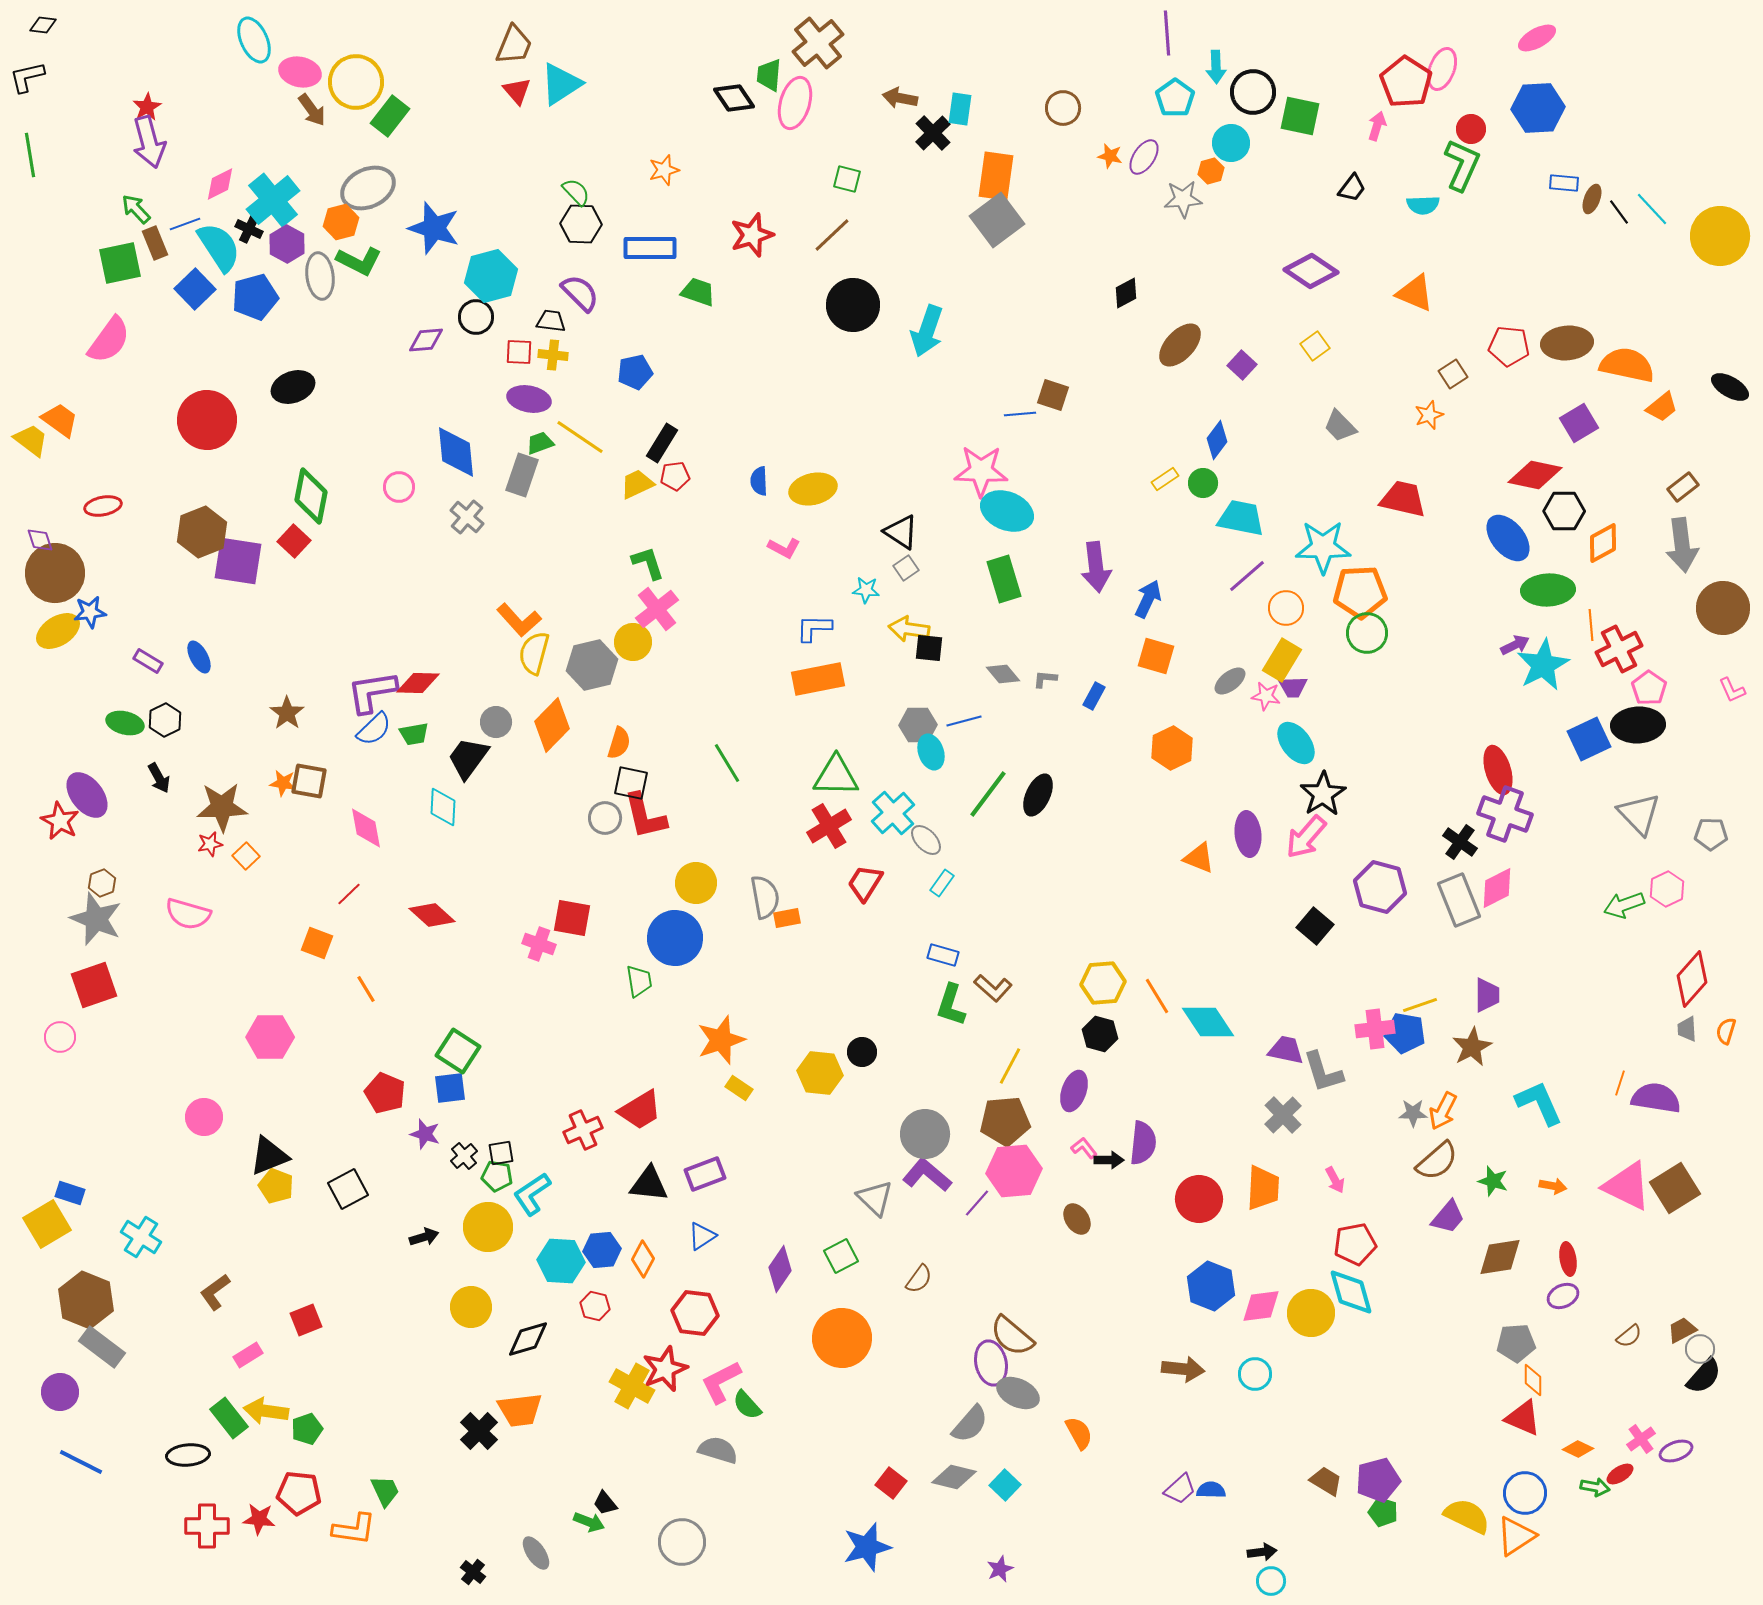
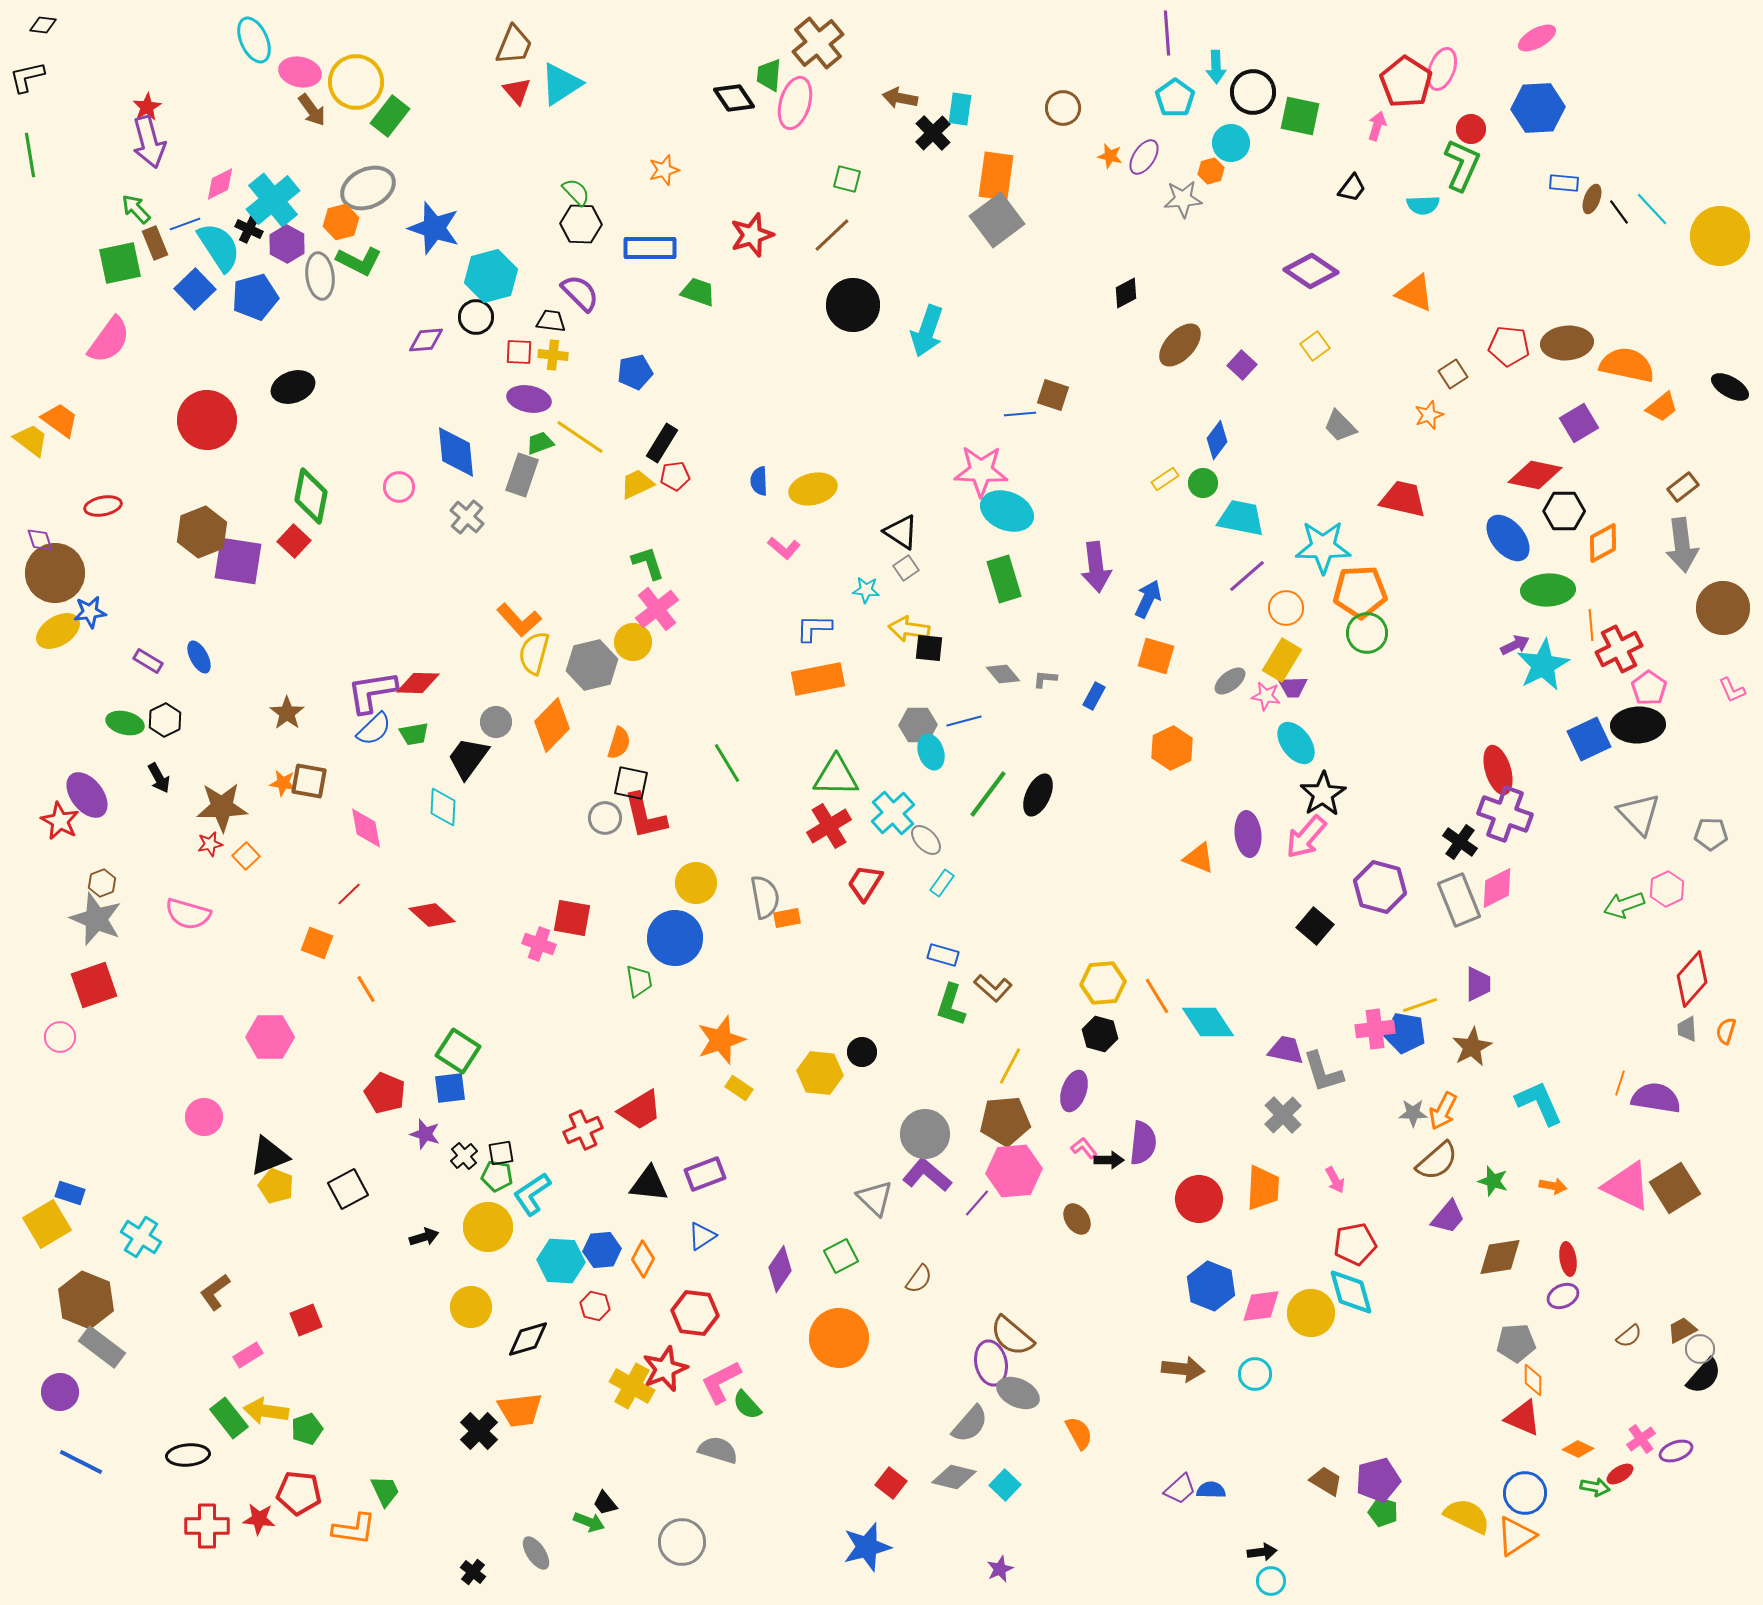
pink L-shape at (784, 548): rotated 12 degrees clockwise
purple trapezoid at (1487, 995): moved 9 px left, 11 px up
orange circle at (842, 1338): moved 3 px left
